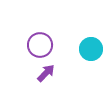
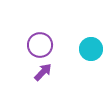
purple arrow: moved 3 px left, 1 px up
